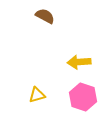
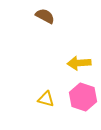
yellow arrow: moved 1 px down
yellow triangle: moved 9 px right, 4 px down; rotated 30 degrees clockwise
